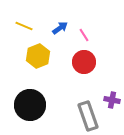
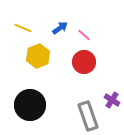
yellow line: moved 1 px left, 2 px down
pink line: rotated 16 degrees counterclockwise
purple cross: rotated 21 degrees clockwise
